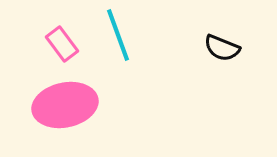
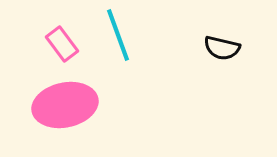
black semicircle: rotated 9 degrees counterclockwise
